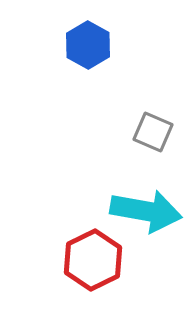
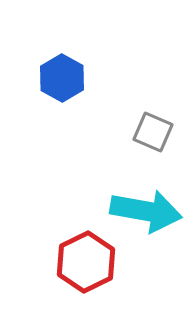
blue hexagon: moved 26 px left, 33 px down
red hexagon: moved 7 px left, 2 px down
